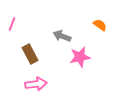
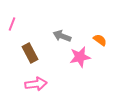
orange semicircle: moved 15 px down
brown rectangle: moved 1 px up
